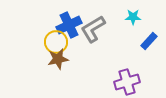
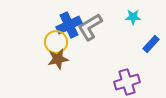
gray L-shape: moved 3 px left, 2 px up
blue rectangle: moved 2 px right, 3 px down
